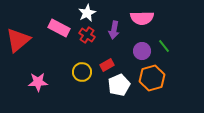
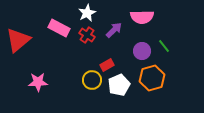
pink semicircle: moved 1 px up
purple arrow: rotated 144 degrees counterclockwise
yellow circle: moved 10 px right, 8 px down
